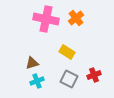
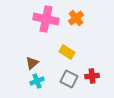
brown triangle: rotated 24 degrees counterclockwise
red cross: moved 2 px left, 1 px down; rotated 16 degrees clockwise
